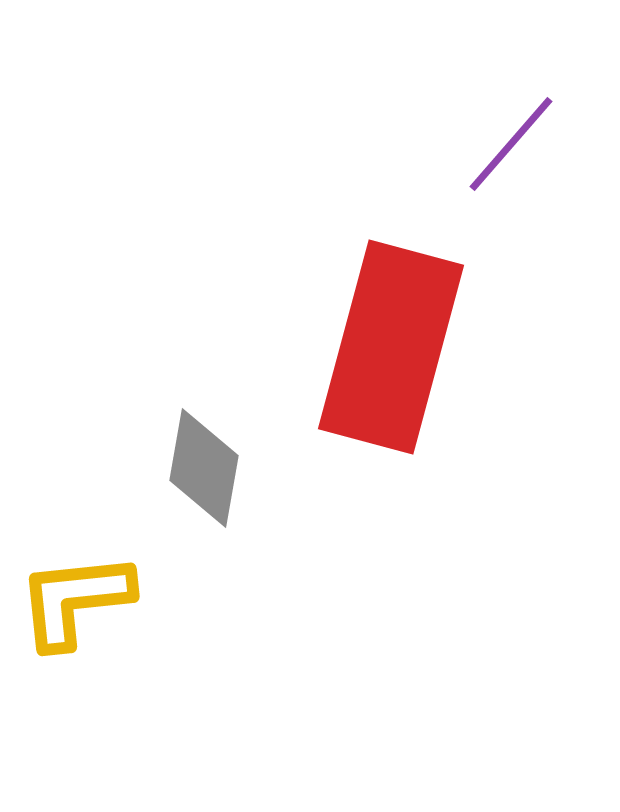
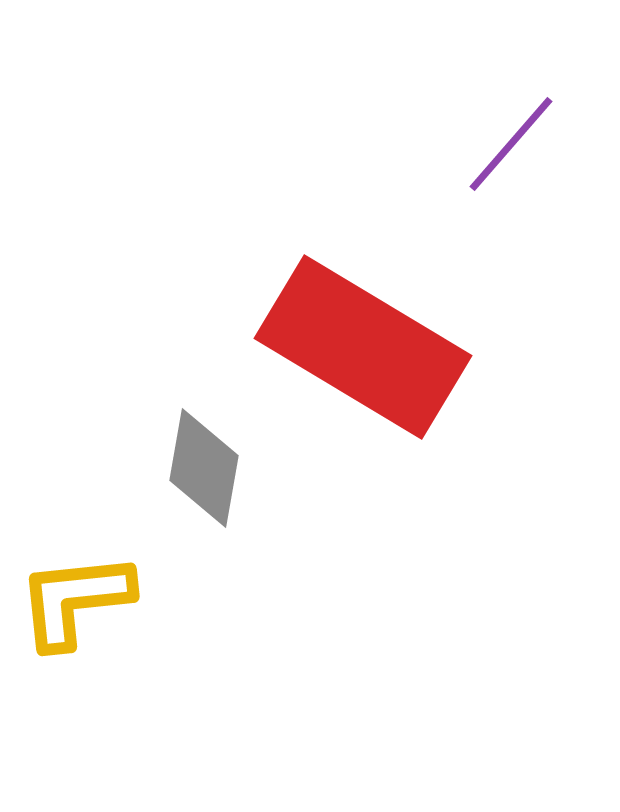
red rectangle: moved 28 px left; rotated 74 degrees counterclockwise
